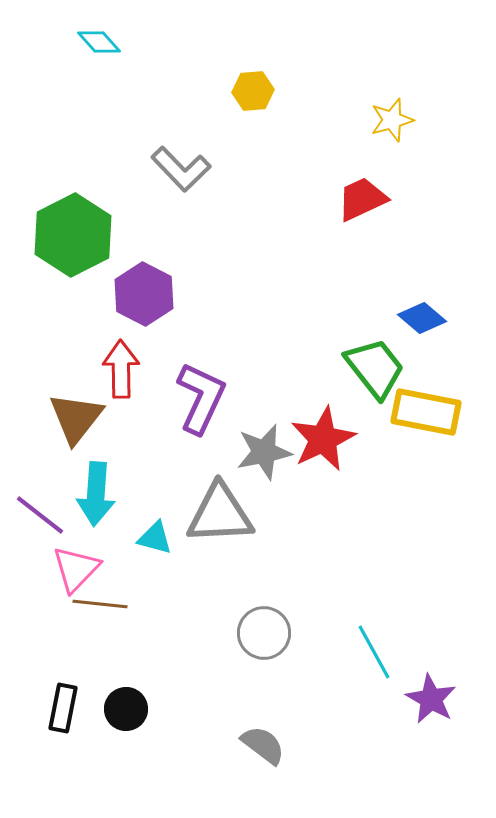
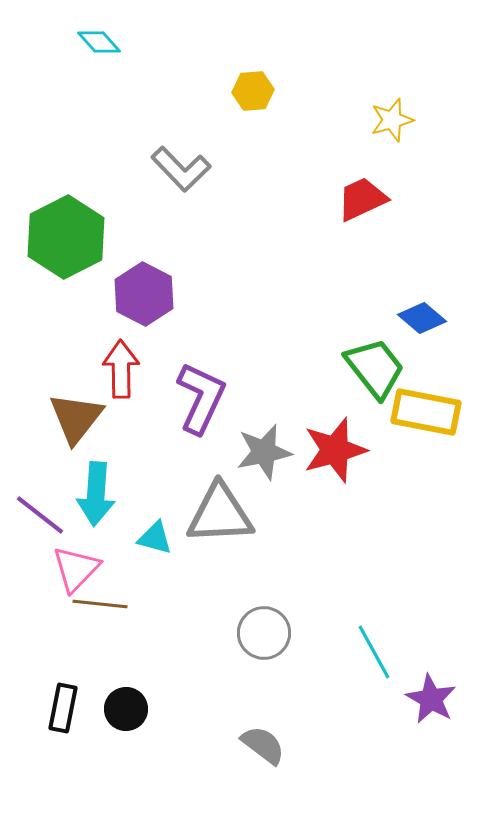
green hexagon: moved 7 px left, 2 px down
red star: moved 12 px right, 11 px down; rotated 10 degrees clockwise
